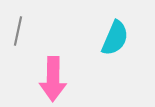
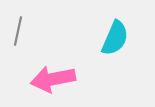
pink arrow: rotated 78 degrees clockwise
